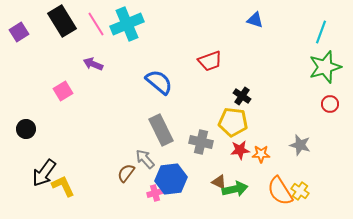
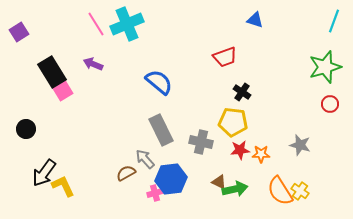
black rectangle: moved 10 px left, 51 px down
cyan line: moved 13 px right, 11 px up
red trapezoid: moved 15 px right, 4 px up
black cross: moved 4 px up
brown semicircle: rotated 24 degrees clockwise
